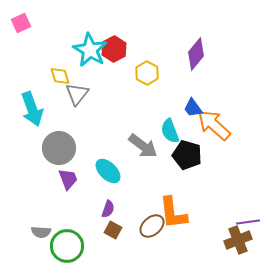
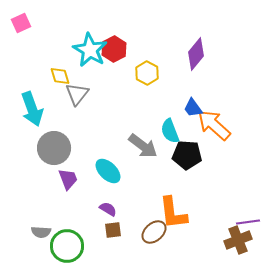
gray circle: moved 5 px left
black pentagon: rotated 12 degrees counterclockwise
purple semicircle: rotated 78 degrees counterclockwise
brown ellipse: moved 2 px right, 6 px down
brown square: rotated 36 degrees counterclockwise
